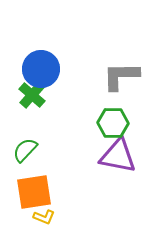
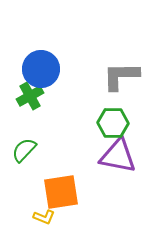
green cross: moved 2 px left, 1 px down; rotated 20 degrees clockwise
green semicircle: moved 1 px left
orange square: moved 27 px right
